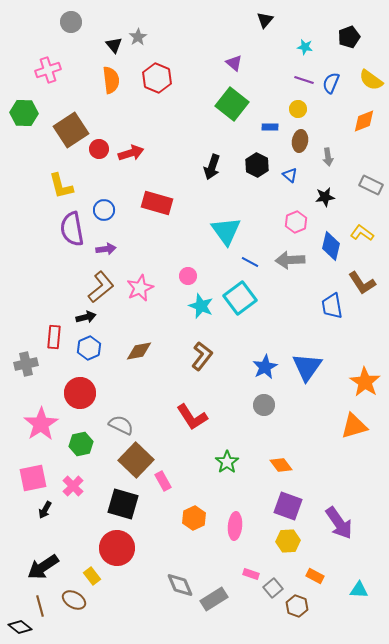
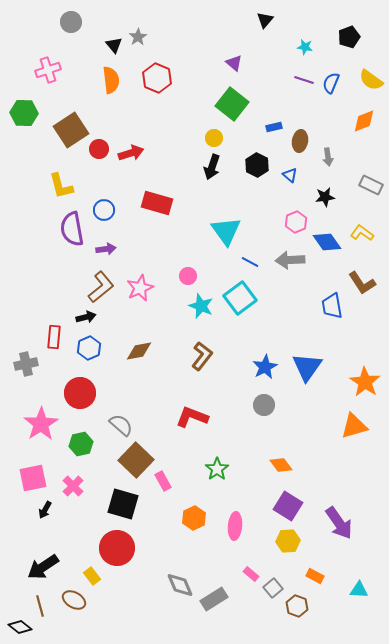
yellow circle at (298, 109): moved 84 px left, 29 px down
blue rectangle at (270, 127): moved 4 px right; rotated 14 degrees counterclockwise
blue diamond at (331, 246): moved 4 px left, 4 px up; rotated 48 degrees counterclockwise
red L-shape at (192, 417): rotated 144 degrees clockwise
gray semicircle at (121, 425): rotated 15 degrees clockwise
green star at (227, 462): moved 10 px left, 7 px down
purple square at (288, 506): rotated 12 degrees clockwise
pink rectangle at (251, 574): rotated 21 degrees clockwise
